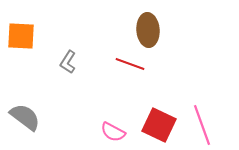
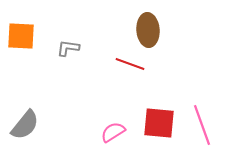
gray L-shape: moved 14 px up; rotated 65 degrees clockwise
gray semicircle: moved 8 px down; rotated 92 degrees clockwise
red square: moved 2 px up; rotated 20 degrees counterclockwise
pink semicircle: rotated 120 degrees clockwise
